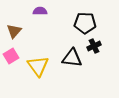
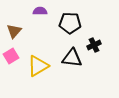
black pentagon: moved 15 px left
black cross: moved 1 px up
yellow triangle: rotated 35 degrees clockwise
